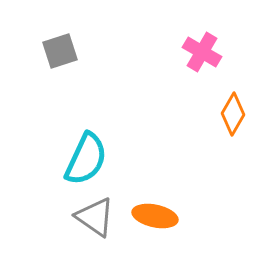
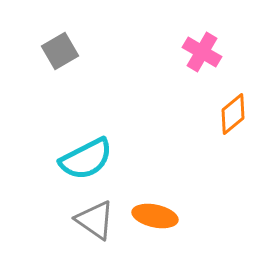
gray square: rotated 12 degrees counterclockwise
orange diamond: rotated 21 degrees clockwise
cyan semicircle: rotated 38 degrees clockwise
gray triangle: moved 3 px down
